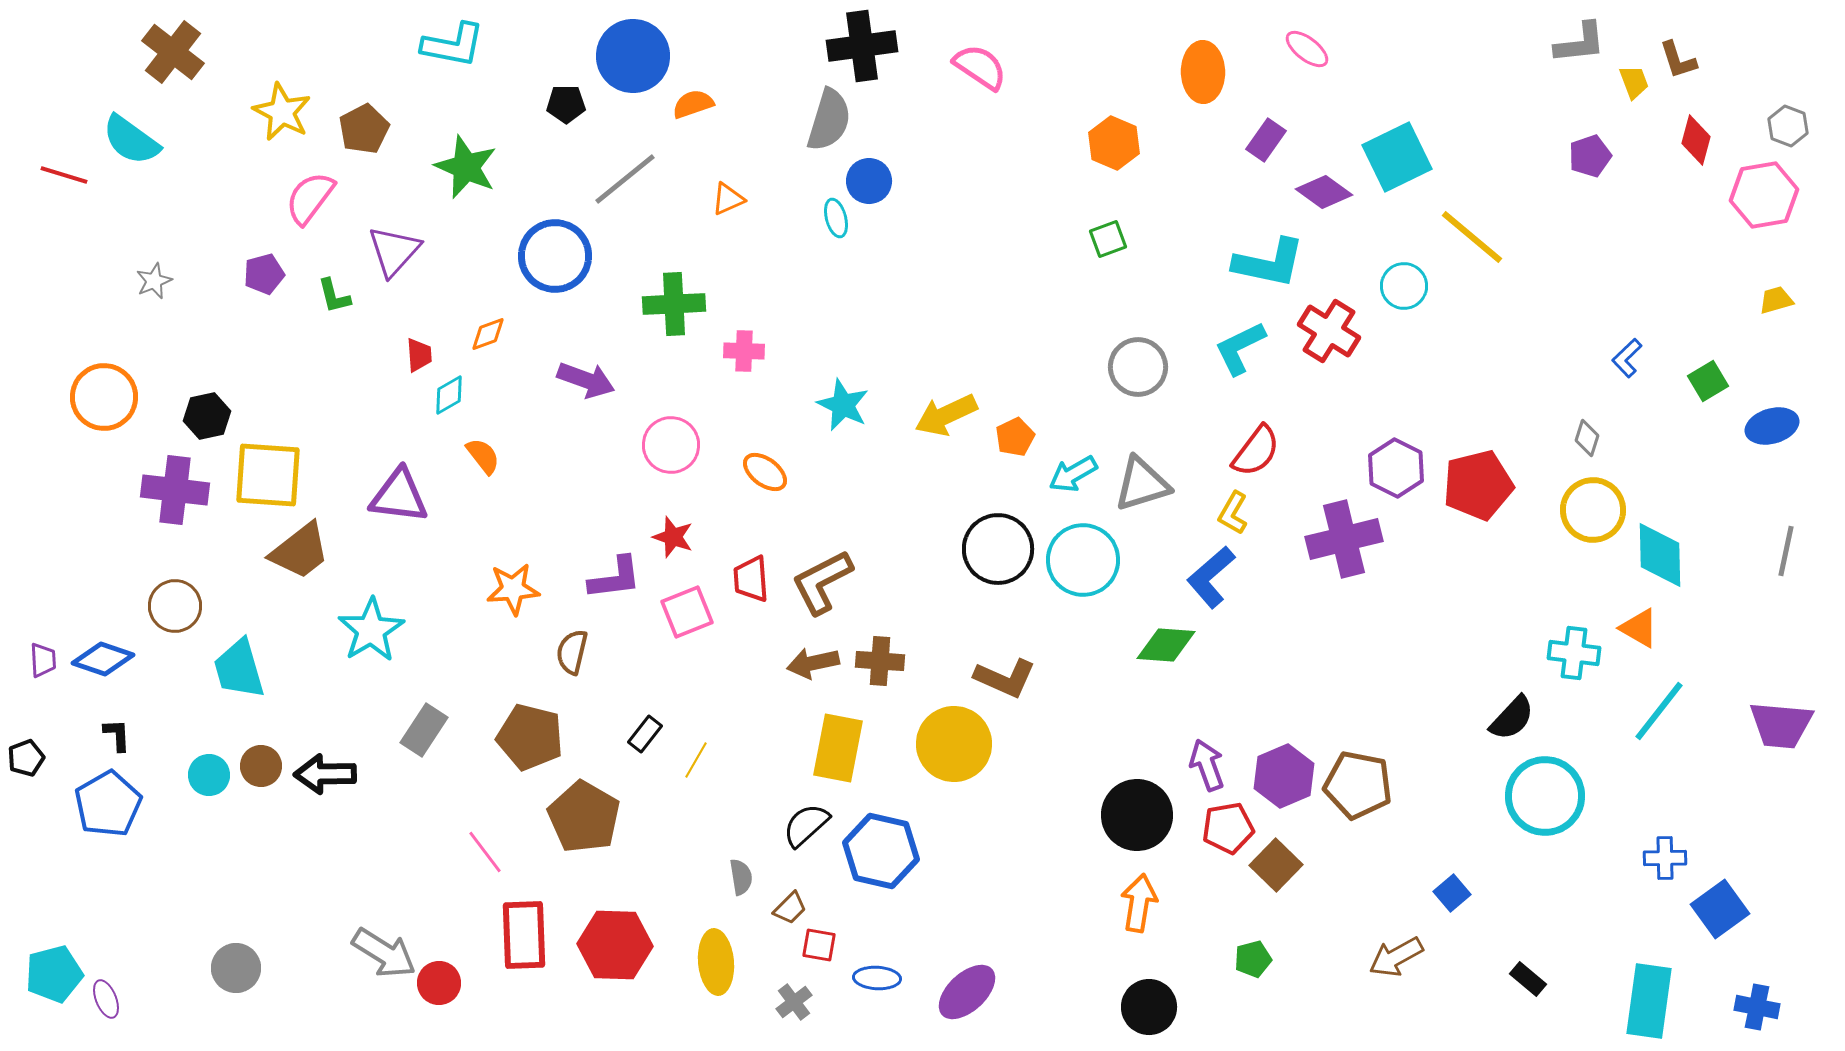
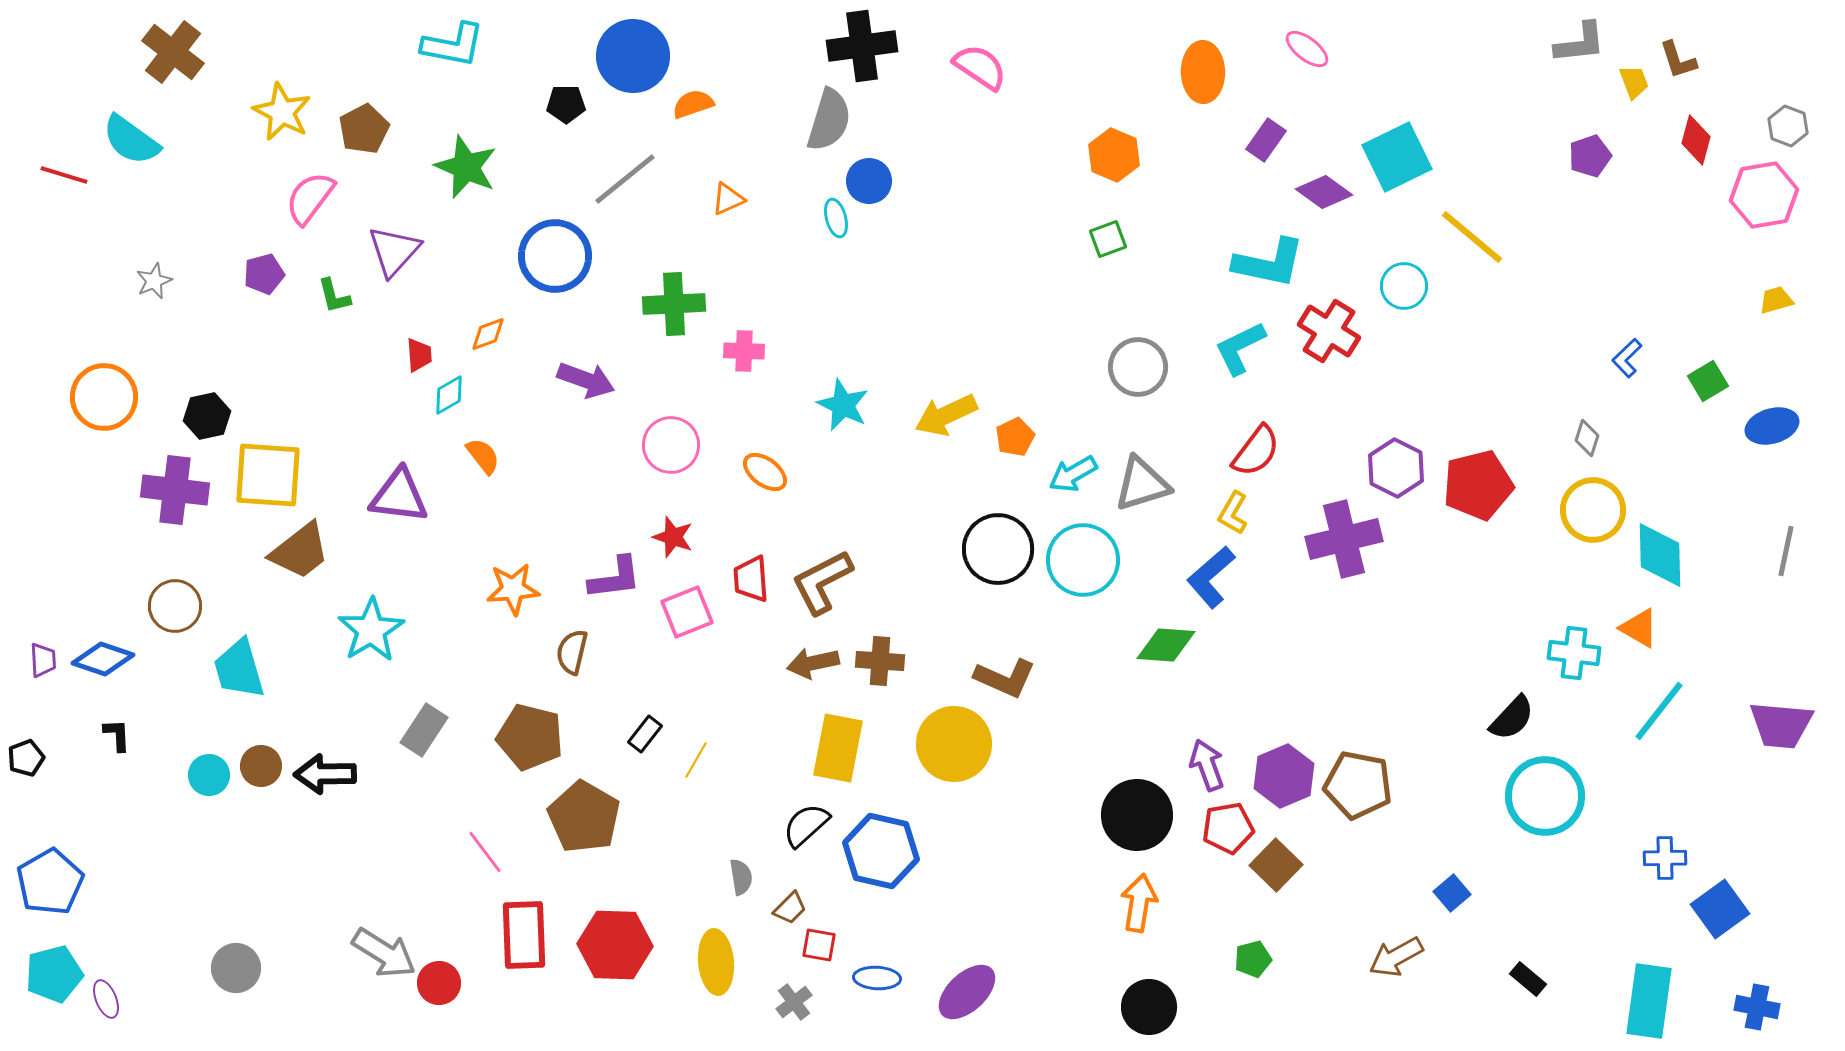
orange hexagon at (1114, 143): moved 12 px down
blue pentagon at (108, 804): moved 58 px left, 78 px down
